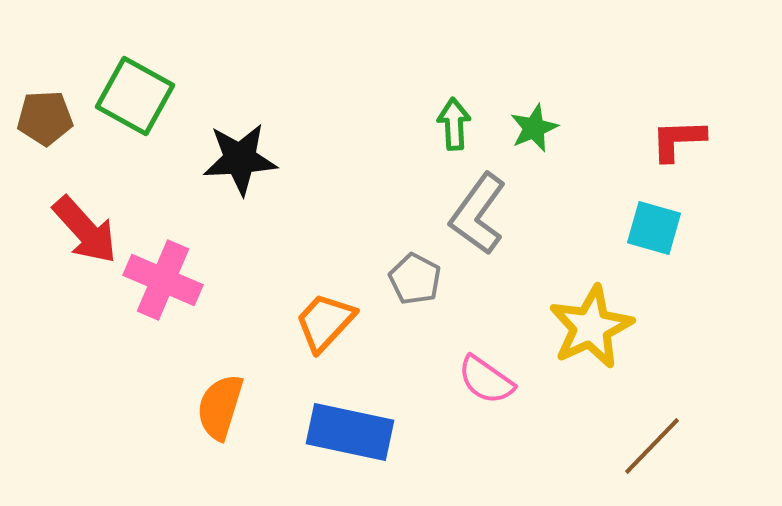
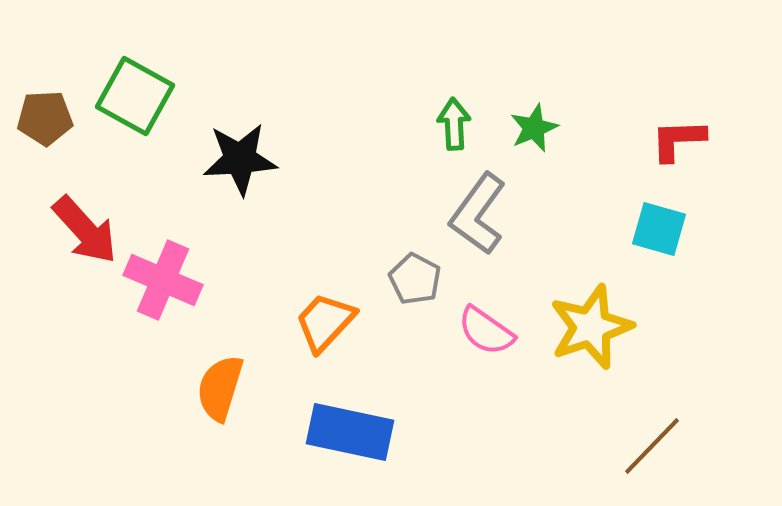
cyan square: moved 5 px right, 1 px down
yellow star: rotated 6 degrees clockwise
pink semicircle: moved 49 px up
orange semicircle: moved 19 px up
